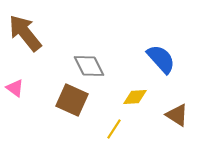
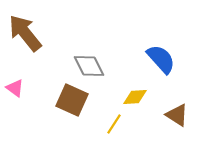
yellow line: moved 5 px up
